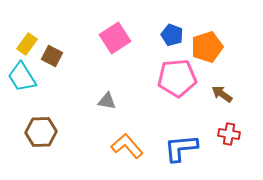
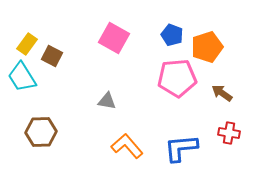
pink square: moved 1 px left; rotated 28 degrees counterclockwise
brown arrow: moved 1 px up
red cross: moved 1 px up
